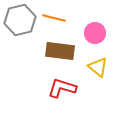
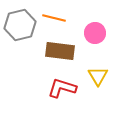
gray hexagon: moved 5 px down
yellow triangle: moved 9 px down; rotated 20 degrees clockwise
